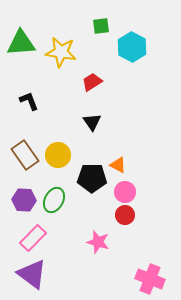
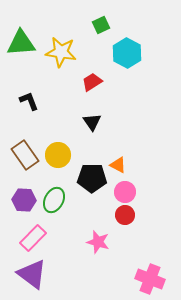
green square: moved 1 px up; rotated 18 degrees counterclockwise
cyan hexagon: moved 5 px left, 6 px down
